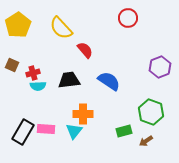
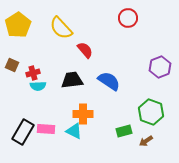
black trapezoid: moved 3 px right
cyan triangle: rotated 42 degrees counterclockwise
